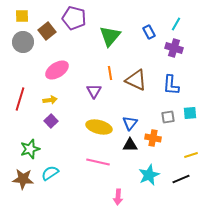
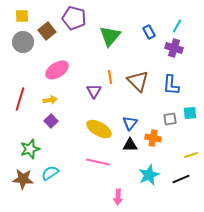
cyan line: moved 1 px right, 2 px down
orange line: moved 4 px down
brown triangle: moved 2 px right, 1 px down; rotated 20 degrees clockwise
gray square: moved 2 px right, 2 px down
yellow ellipse: moved 2 px down; rotated 15 degrees clockwise
